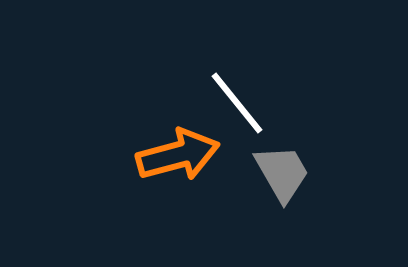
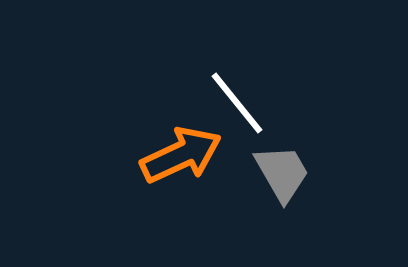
orange arrow: moved 3 px right; rotated 10 degrees counterclockwise
